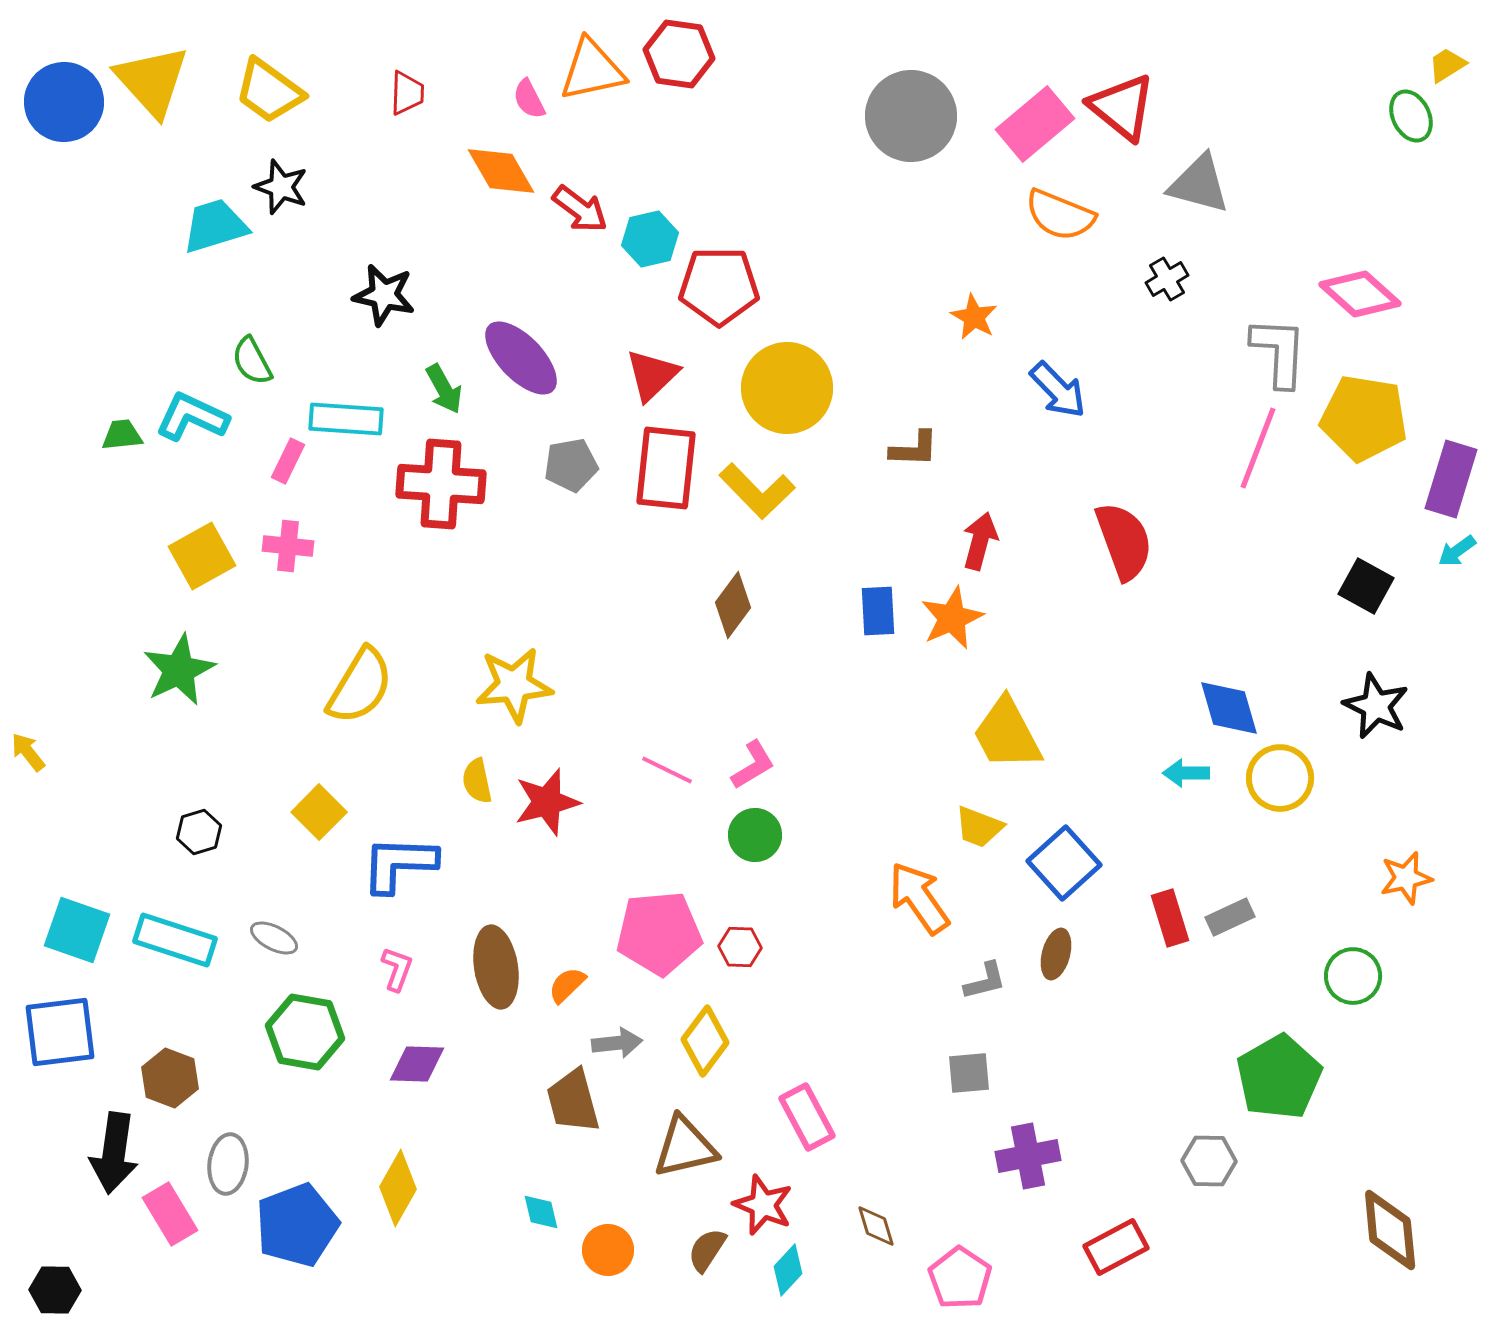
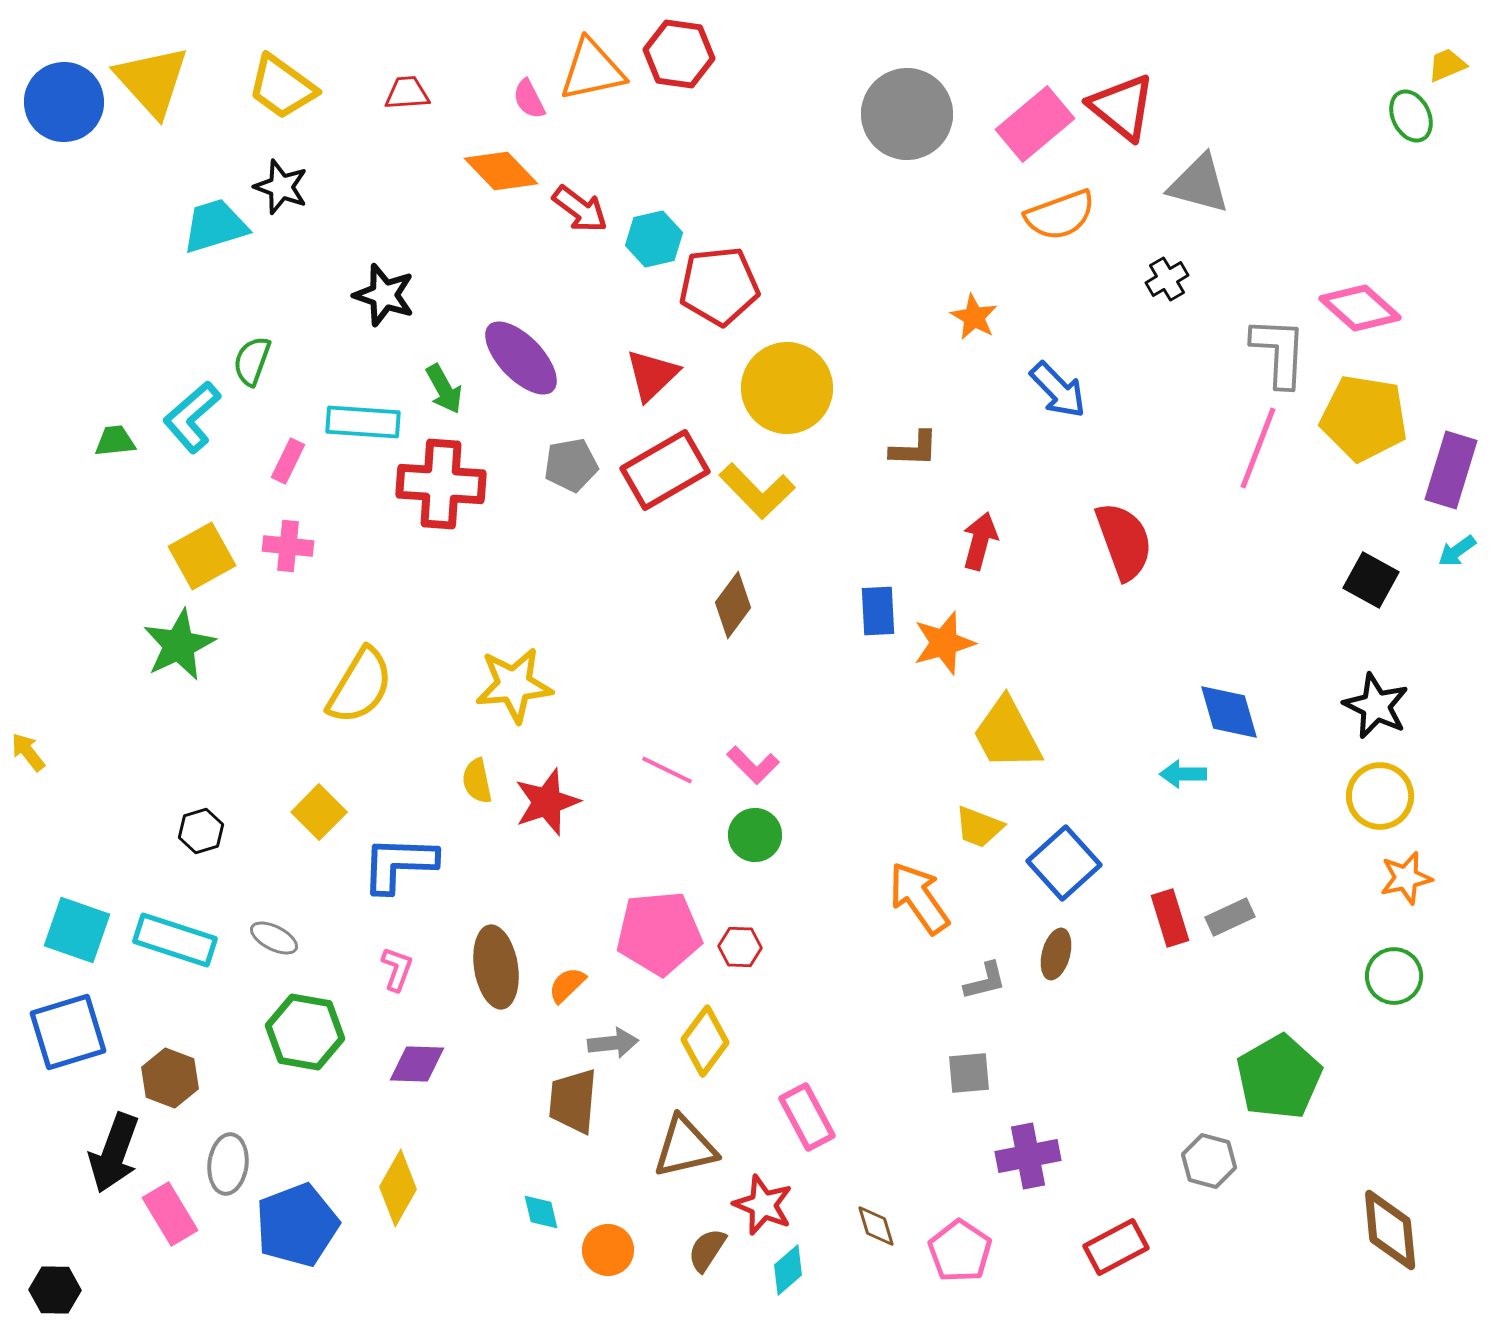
yellow trapezoid at (1447, 65): rotated 9 degrees clockwise
yellow trapezoid at (269, 91): moved 13 px right, 4 px up
red trapezoid at (407, 93): rotated 96 degrees counterclockwise
gray circle at (911, 116): moved 4 px left, 2 px up
orange diamond at (501, 171): rotated 14 degrees counterclockwise
orange semicircle at (1060, 215): rotated 42 degrees counterclockwise
cyan hexagon at (650, 239): moved 4 px right
red pentagon at (719, 286): rotated 6 degrees counterclockwise
pink diamond at (1360, 294): moved 14 px down
black star at (384, 295): rotated 6 degrees clockwise
green semicircle at (252, 361): rotated 48 degrees clockwise
cyan L-shape at (192, 417): rotated 66 degrees counterclockwise
cyan rectangle at (346, 419): moved 17 px right, 3 px down
green trapezoid at (122, 435): moved 7 px left, 6 px down
red rectangle at (666, 468): moved 1 px left, 2 px down; rotated 54 degrees clockwise
purple rectangle at (1451, 479): moved 9 px up
black square at (1366, 586): moved 5 px right, 6 px up
orange star at (952, 618): moved 8 px left, 25 px down; rotated 8 degrees clockwise
green star at (179, 670): moved 25 px up
blue diamond at (1229, 708): moved 4 px down
pink L-shape at (753, 765): rotated 76 degrees clockwise
cyan arrow at (1186, 773): moved 3 px left, 1 px down
yellow circle at (1280, 778): moved 100 px right, 18 px down
red star at (547, 802): rotated 4 degrees counterclockwise
black hexagon at (199, 832): moved 2 px right, 1 px up
green circle at (1353, 976): moved 41 px right
blue square at (60, 1032): moved 8 px right; rotated 10 degrees counterclockwise
gray arrow at (617, 1043): moved 4 px left
brown trapezoid at (573, 1101): rotated 20 degrees clockwise
black arrow at (114, 1153): rotated 12 degrees clockwise
gray hexagon at (1209, 1161): rotated 14 degrees clockwise
cyan diamond at (788, 1270): rotated 6 degrees clockwise
pink pentagon at (960, 1278): moved 27 px up
